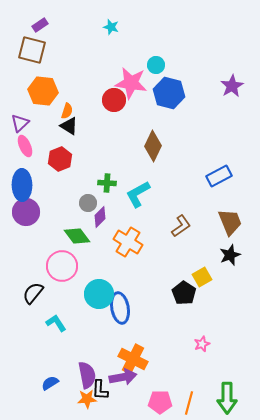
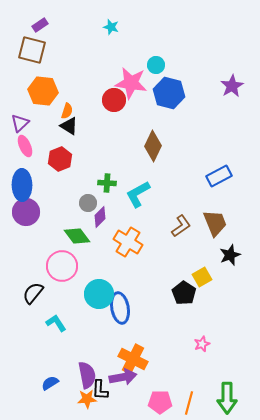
brown trapezoid at (230, 222): moved 15 px left, 1 px down
